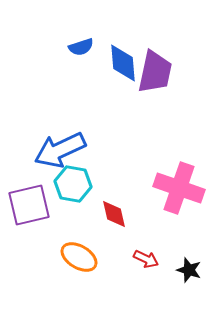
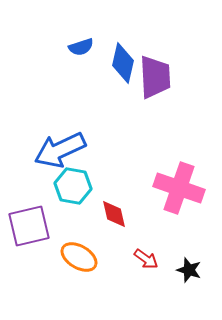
blue diamond: rotated 18 degrees clockwise
purple trapezoid: moved 5 px down; rotated 15 degrees counterclockwise
cyan hexagon: moved 2 px down
purple square: moved 21 px down
red arrow: rotated 10 degrees clockwise
